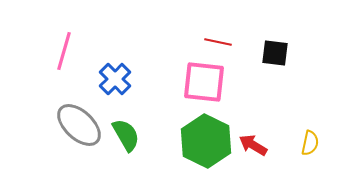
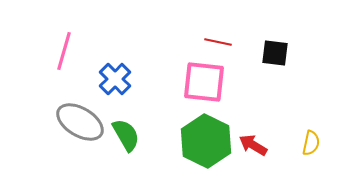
gray ellipse: moved 1 px right, 3 px up; rotated 12 degrees counterclockwise
yellow semicircle: moved 1 px right
